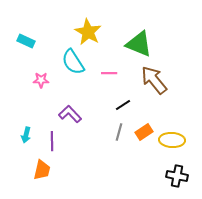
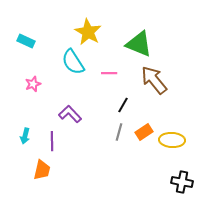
pink star: moved 8 px left, 4 px down; rotated 21 degrees counterclockwise
black line: rotated 28 degrees counterclockwise
cyan arrow: moved 1 px left, 1 px down
black cross: moved 5 px right, 6 px down
